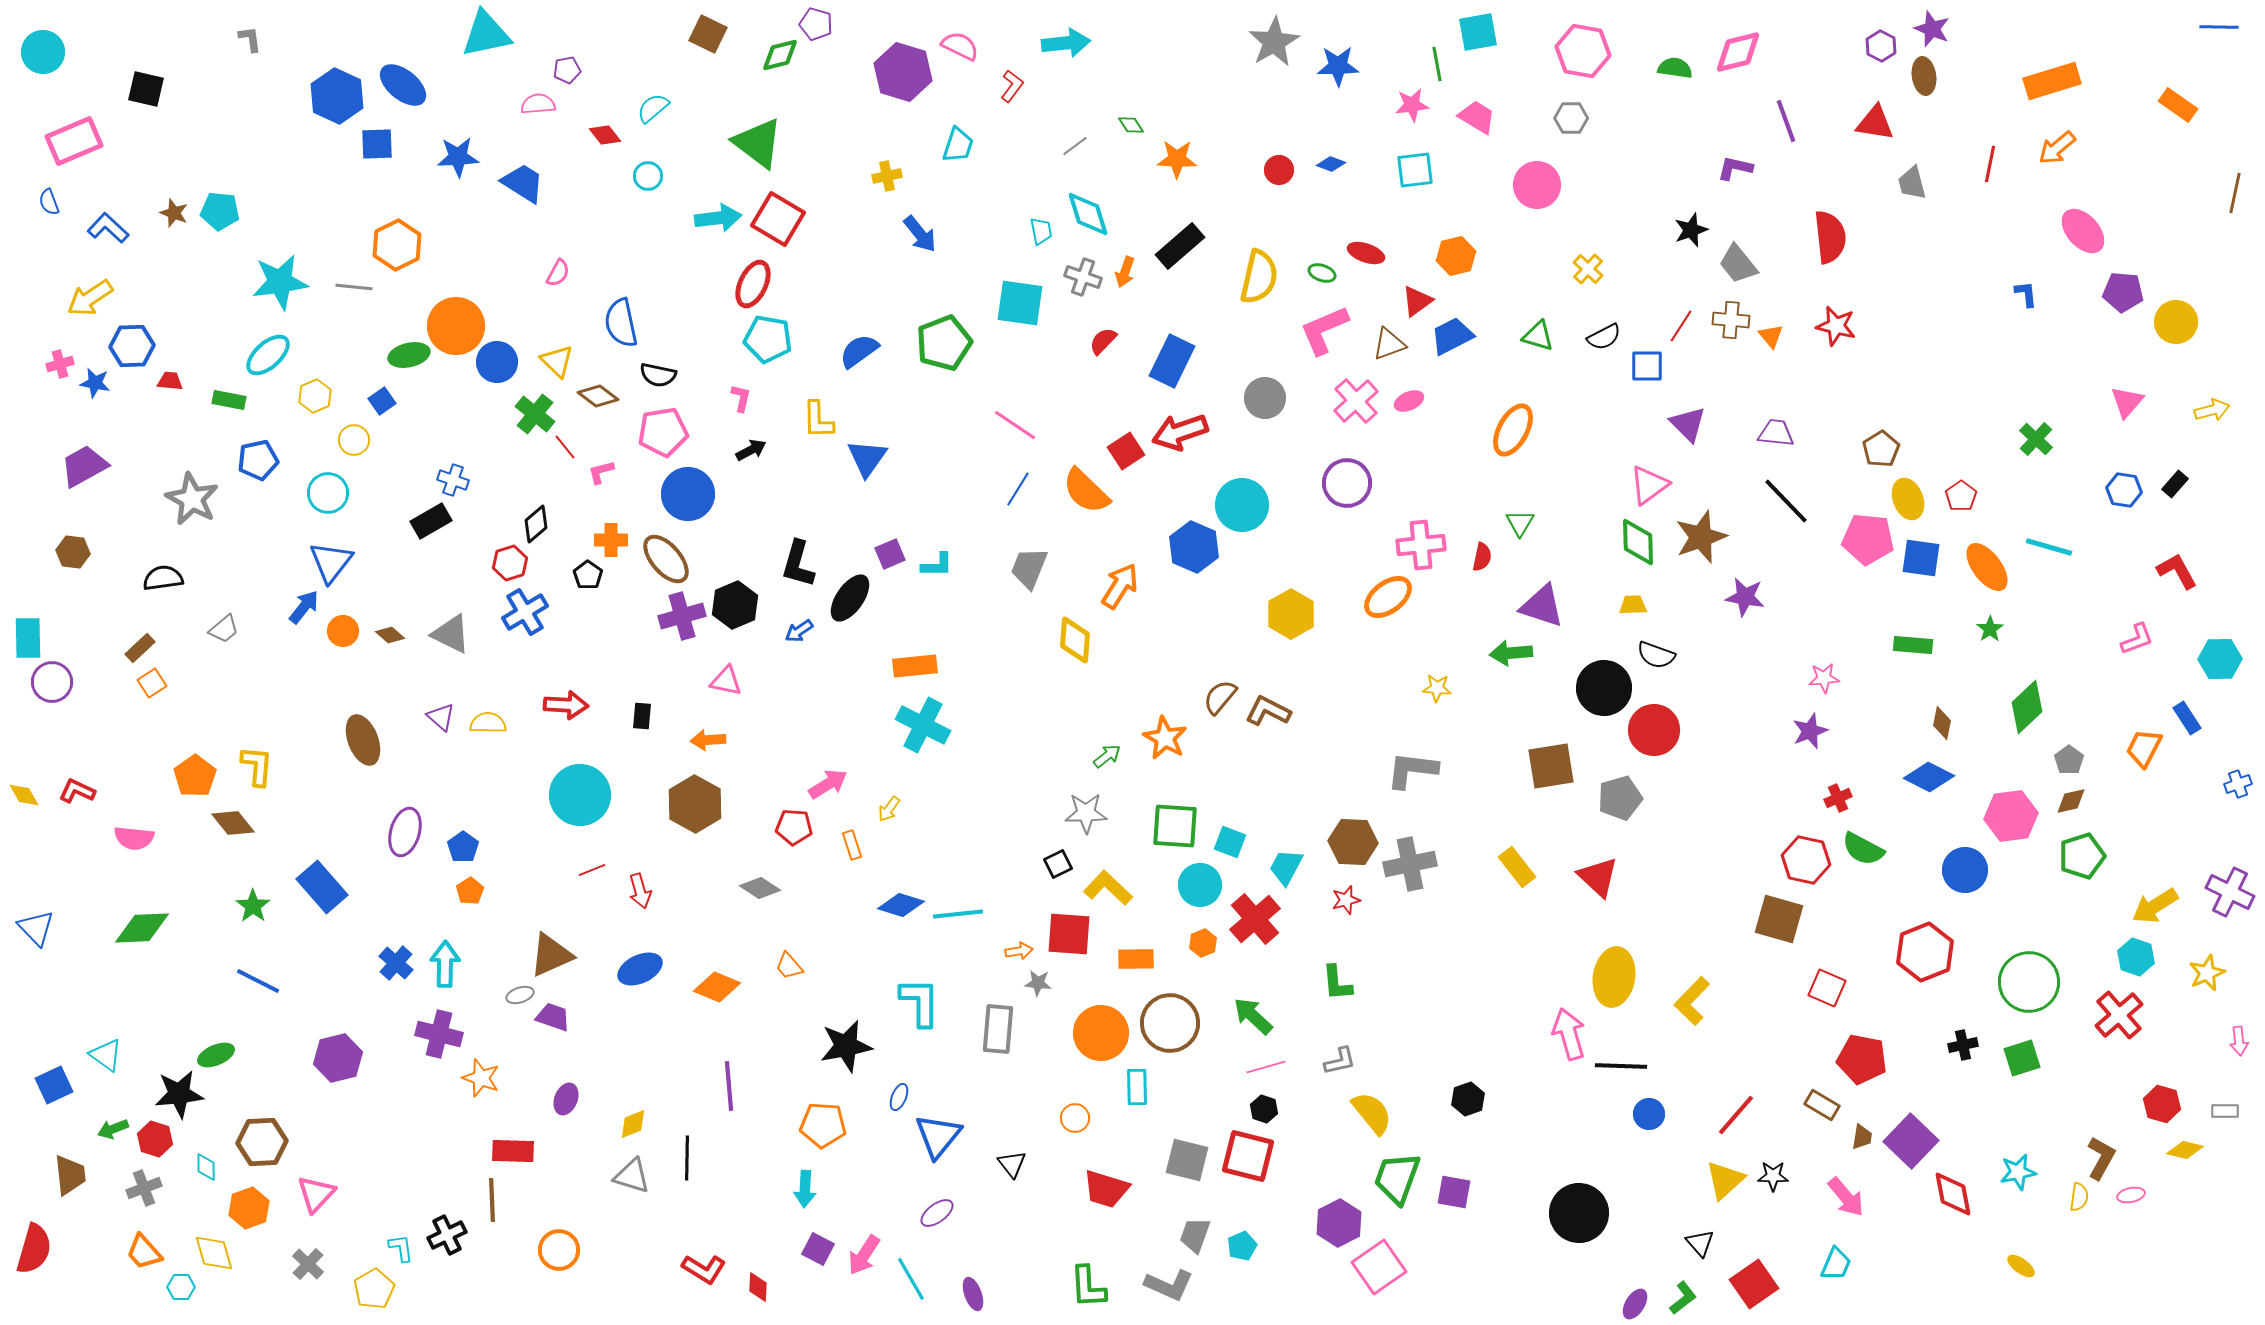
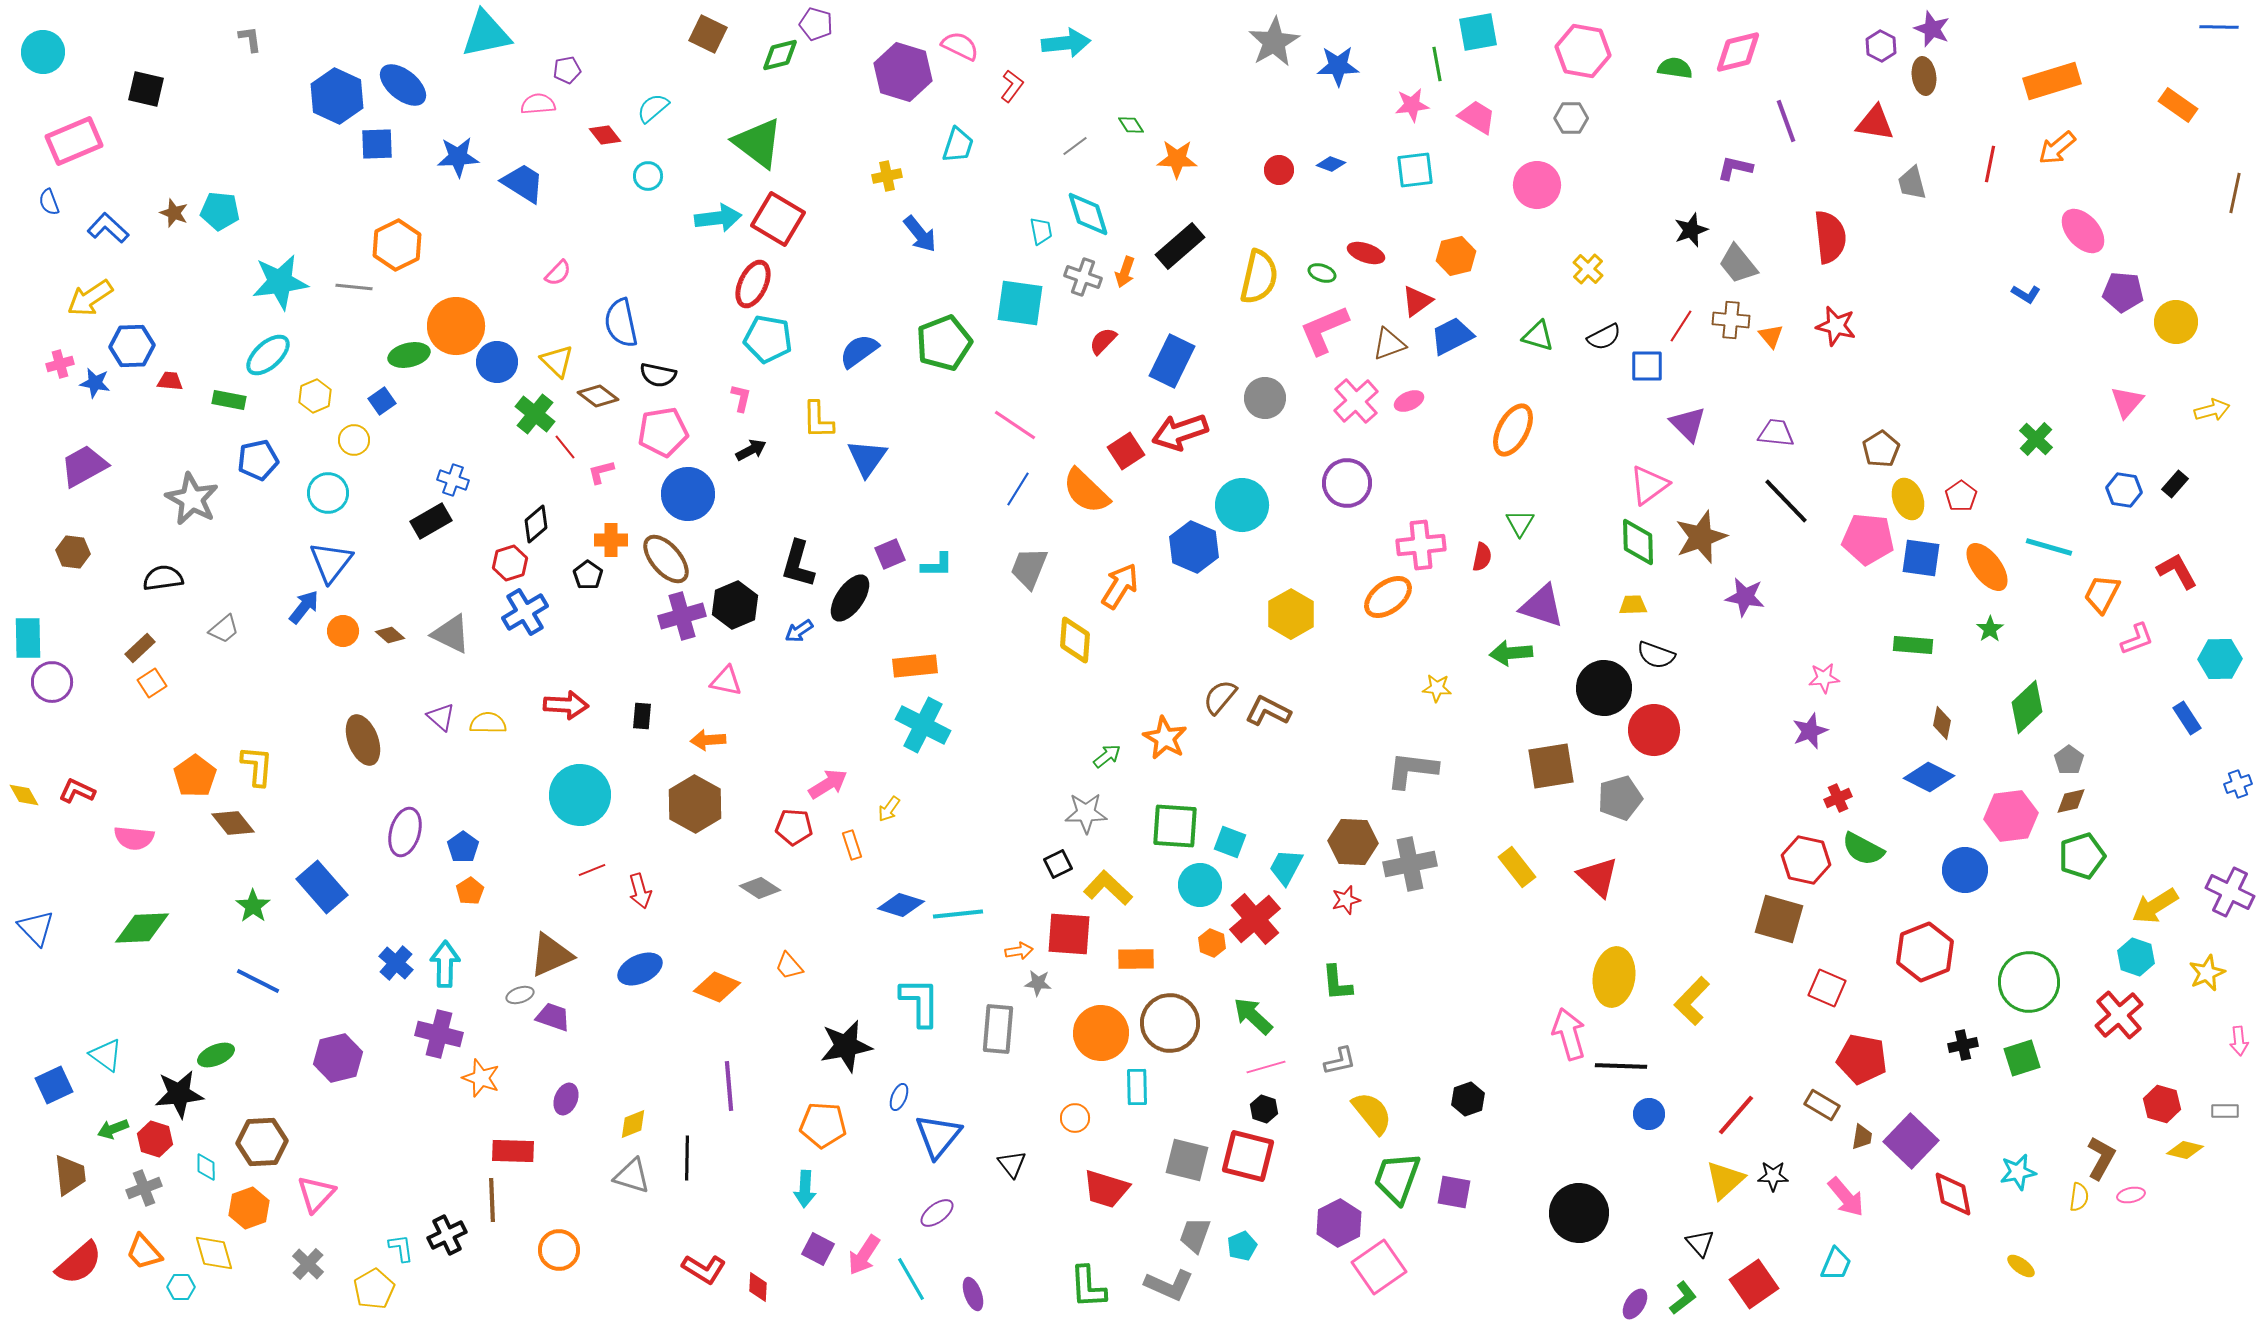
pink semicircle at (558, 273): rotated 16 degrees clockwise
blue L-shape at (2026, 294): rotated 128 degrees clockwise
orange trapezoid at (2144, 748): moved 42 px left, 154 px up
orange hexagon at (1203, 943): moved 9 px right; rotated 16 degrees counterclockwise
red semicircle at (34, 1249): moved 45 px right, 14 px down; rotated 33 degrees clockwise
